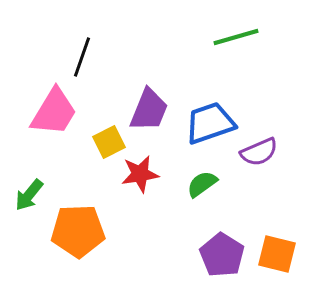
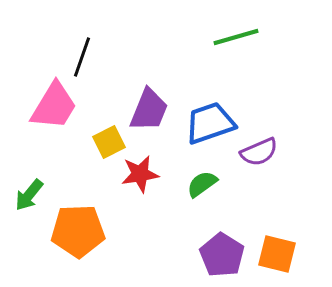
pink trapezoid: moved 6 px up
